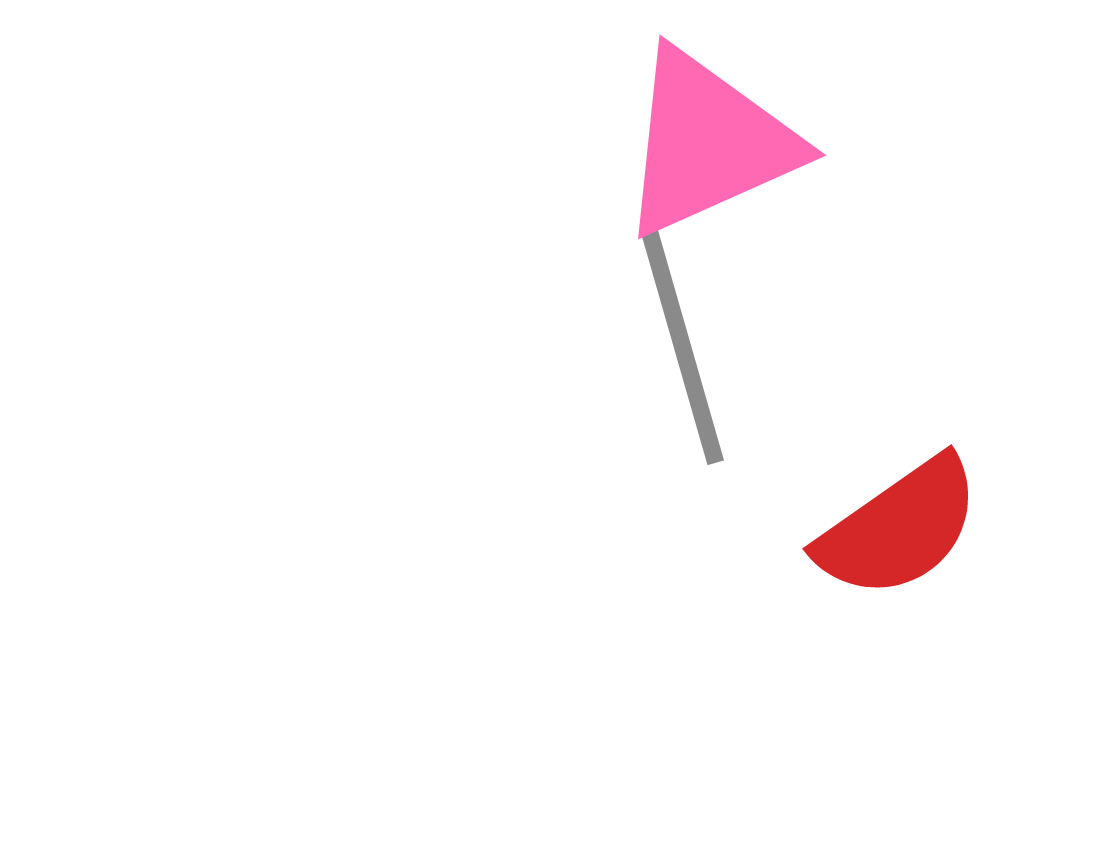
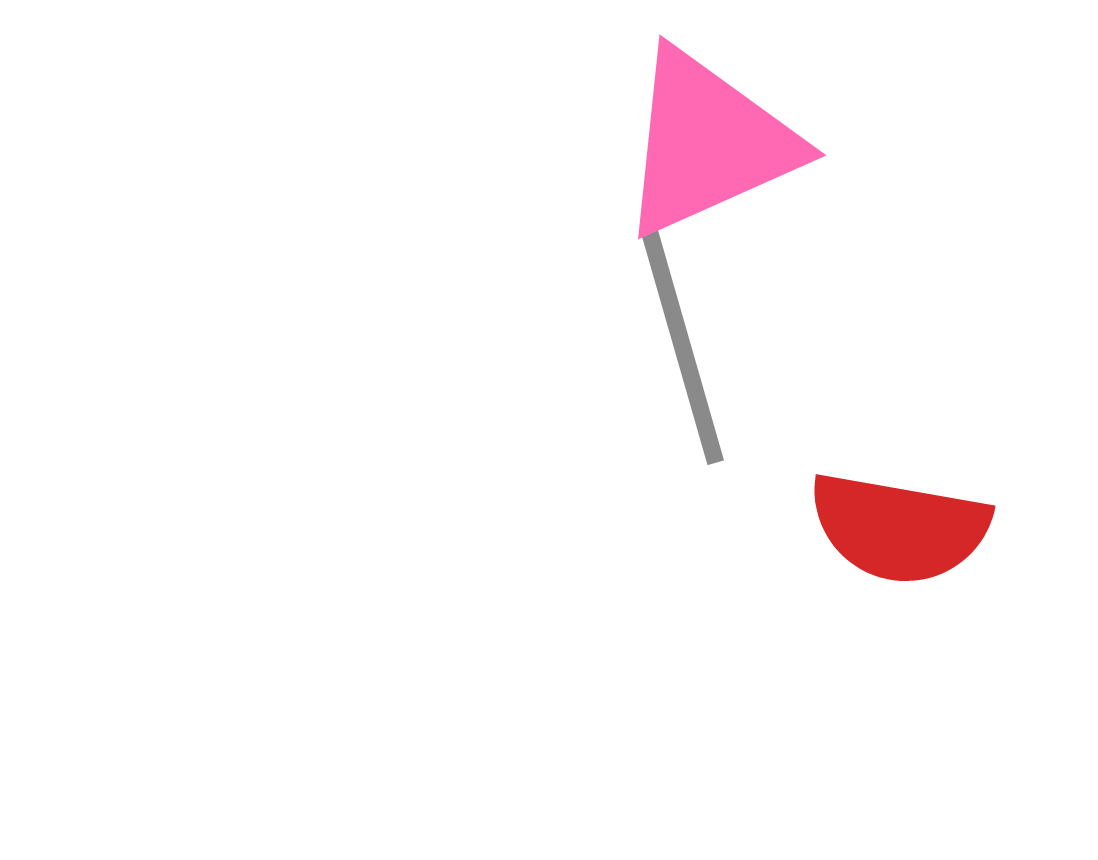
red semicircle: rotated 45 degrees clockwise
